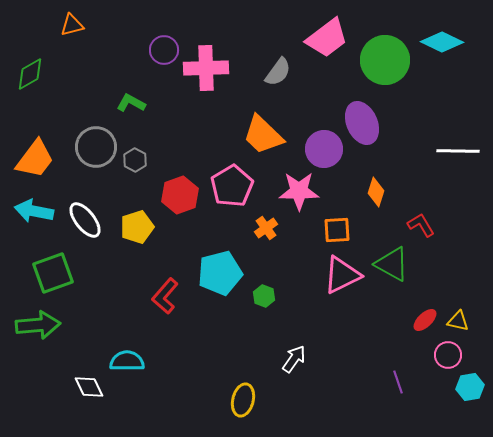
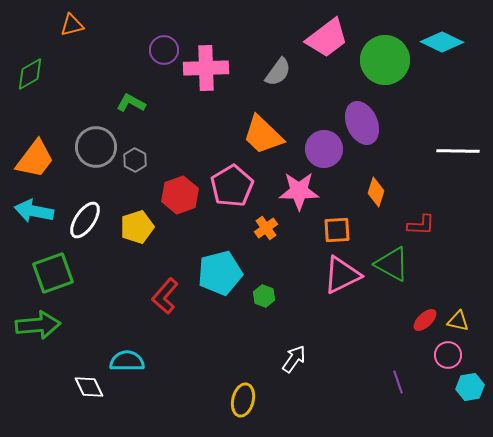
white ellipse at (85, 220): rotated 72 degrees clockwise
red L-shape at (421, 225): rotated 124 degrees clockwise
